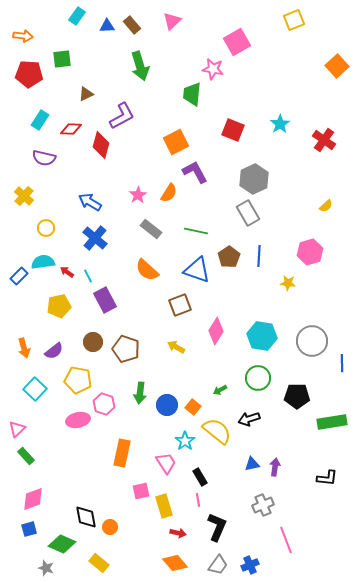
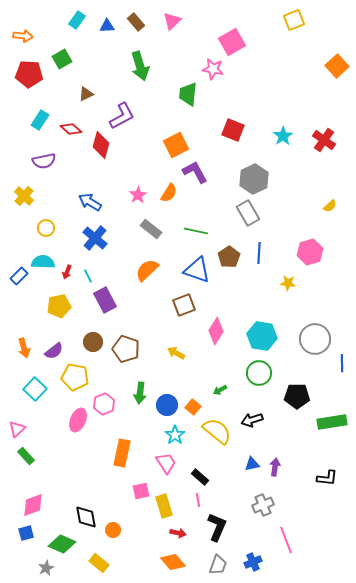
cyan rectangle at (77, 16): moved 4 px down
brown rectangle at (132, 25): moved 4 px right, 3 px up
pink square at (237, 42): moved 5 px left
green square at (62, 59): rotated 24 degrees counterclockwise
green trapezoid at (192, 94): moved 4 px left
cyan star at (280, 124): moved 3 px right, 12 px down
red diamond at (71, 129): rotated 40 degrees clockwise
orange square at (176, 142): moved 3 px down
purple semicircle at (44, 158): moved 3 px down; rotated 25 degrees counterclockwise
yellow semicircle at (326, 206): moved 4 px right
blue line at (259, 256): moved 3 px up
cyan semicircle at (43, 262): rotated 10 degrees clockwise
orange semicircle at (147, 270): rotated 95 degrees clockwise
red arrow at (67, 272): rotated 104 degrees counterclockwise
brown square at (180, 305): moved 4 px right
gray circle at (312, 341): moved 3 px right, 2 px up
yellow arrow at (176, 347): moved 6 px down
green circle at (258, 378): moved 1 px right, 5 px up
yellow pentagon at (78, 380): moved 3 px left, 3 px up
pink hexagon at (104, 404): rotated 20 degrees clockwise
black arrow at (249, 419): moved 3 px right, 1 px down
pink ellipse at (78, 420): rotated 55 degrees counterclockwise
cyan star at (185, 441): moved 10 px left, 6 px up
black rectangle at (200, 477): rotated 18 degrees counterclockwise
pink diamond at (33, 499): moved 6 px down
orange circle at (110, 527): moved 3 px right, 3 px down
blue square at (29, 529): moved 3 px left, 4 px down
orange diamond at (175, 563): moved 2 px left, 1 px up
gray trapezoid at (218, 565): rotated 15 degrees counterclockwise
blue cross at (250, 565): moved 3 px right, 3 px up
gray star at (46, 568): rotated 28 degrees clockwise
